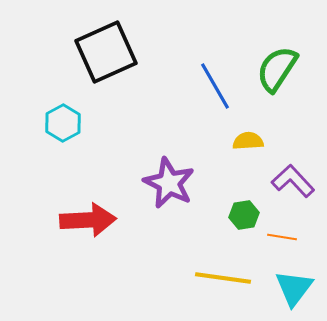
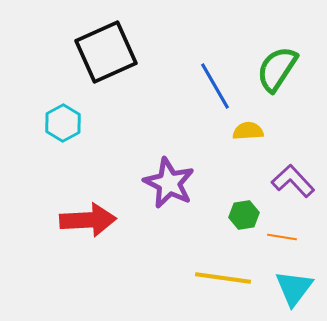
yellow semicircle: moved 10 px up
